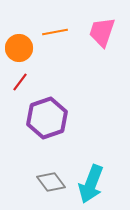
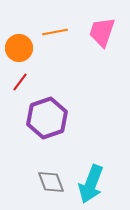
gray diamond: rotated 16 degrees clockwise
